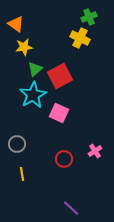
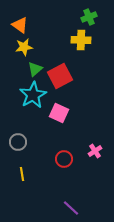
orange triangle: moved 4 px right, 1 px down
yellow cross: moved 1 px right, 2 px down; rotated 24 degrees counterclockwise
gray circle: moved 1 px right, 2 px up
